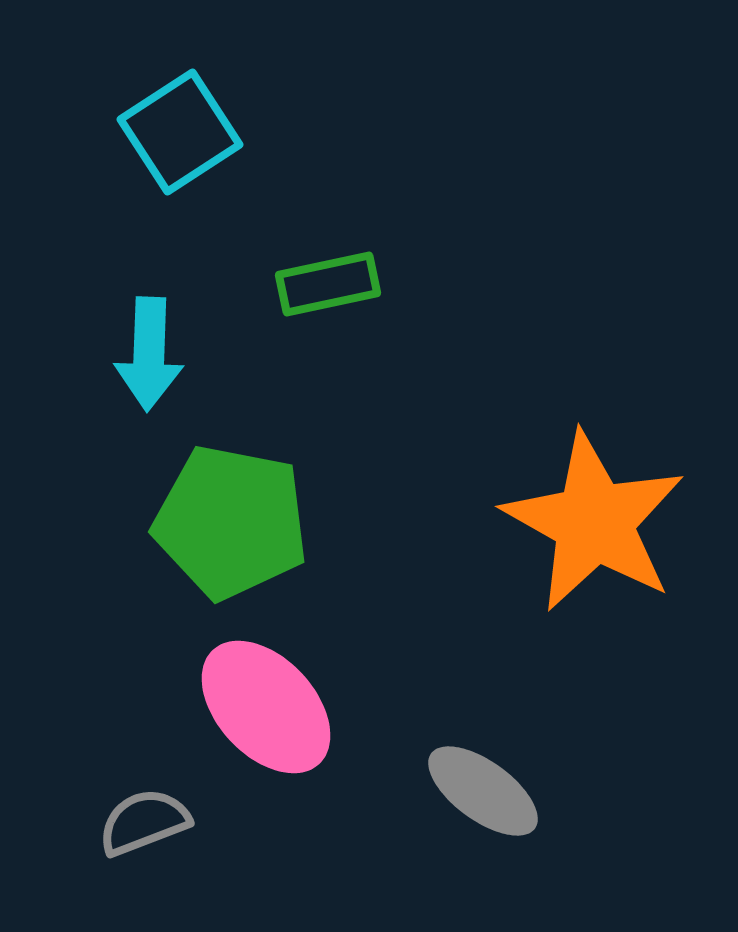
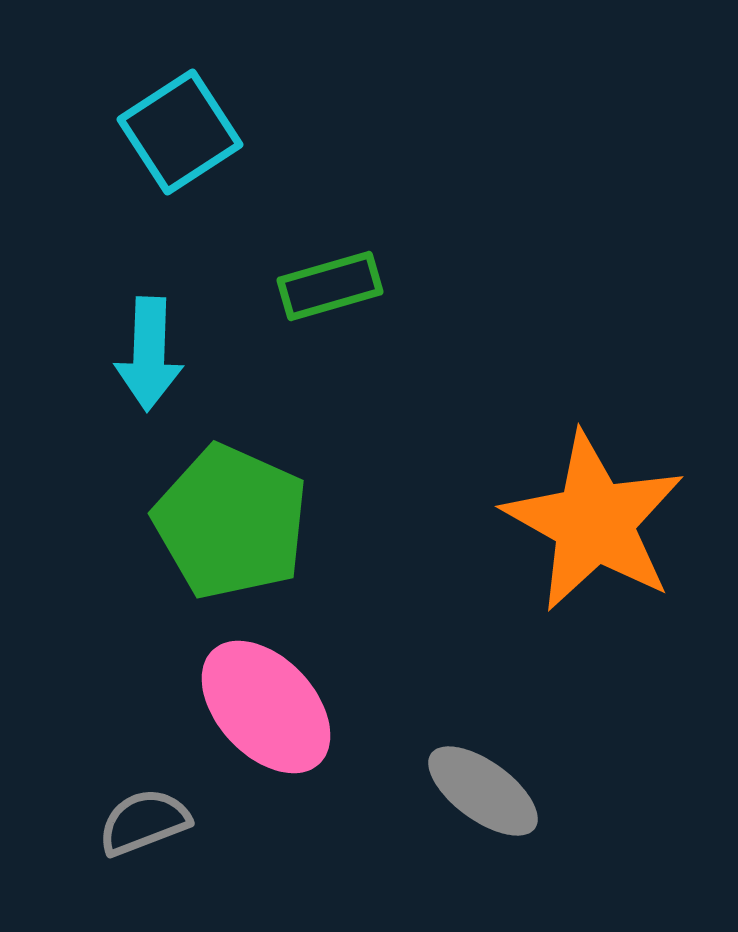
green rectangle: moved 2 px right, 2 px down; rotated 4 degrees counterclockwise
green pentagon: rotated 13 degrees clockwise
